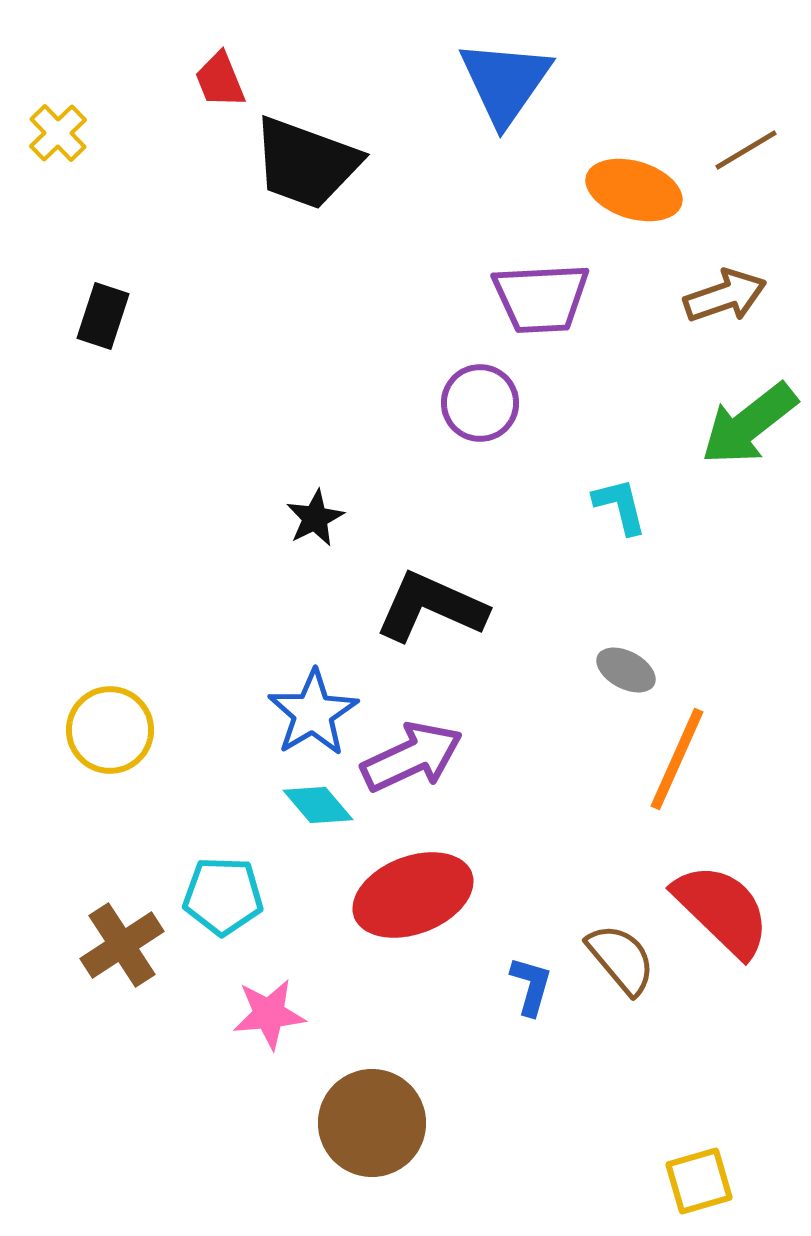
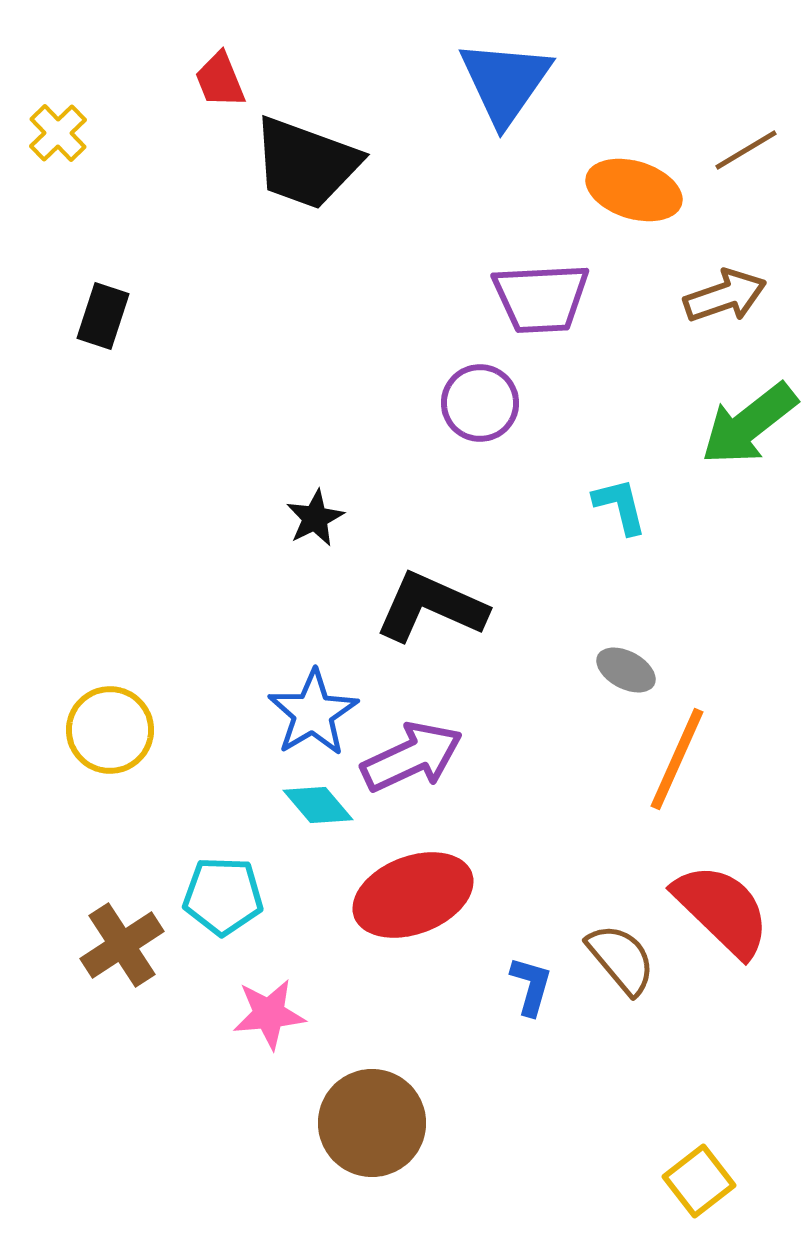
yellow square: rotated 22 degrees counterclockwise
